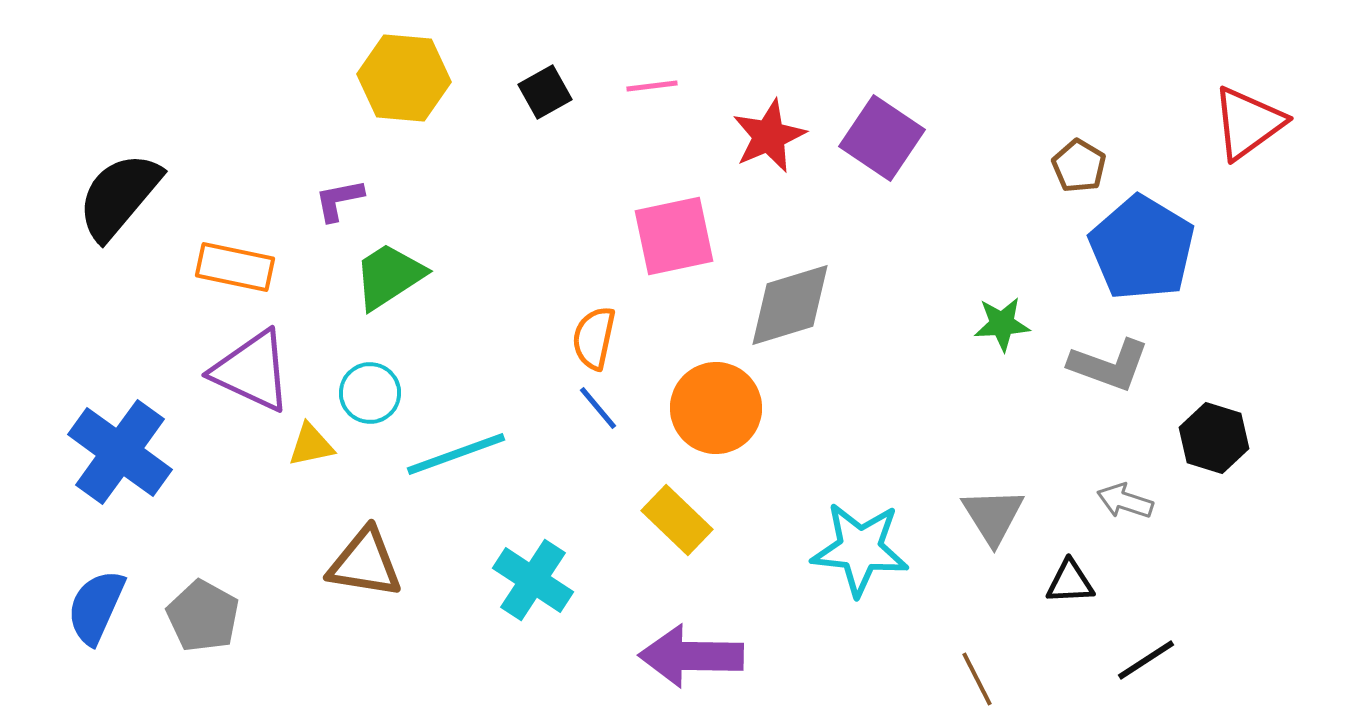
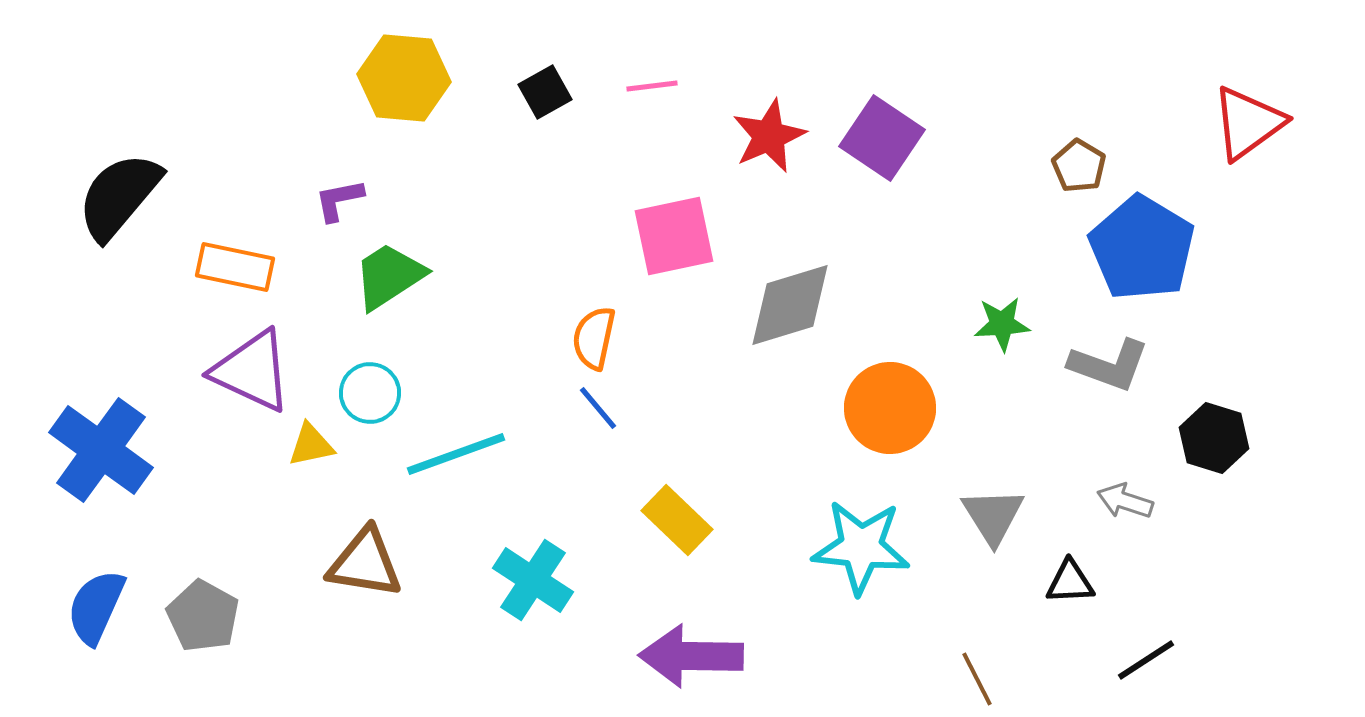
orange circle: moved 174 px right
blue cross: moved 19 px left, 2 px up
cyan star: moved 1 px right, 2 px up
